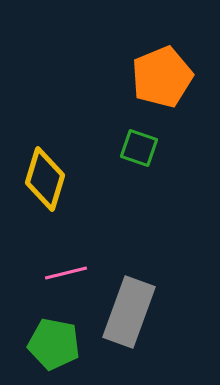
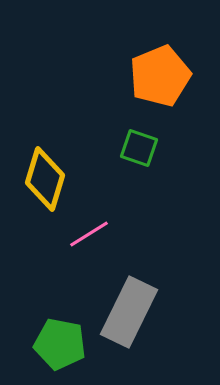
orange pentagon: moved 2 px left, 1 px up
pink line: moved 23 px right, 39 px up; rotated 18 degrees counterclockwise
gray rectangle: rotated 6 degrees clockwise
green pentagon: moved 6 px right
